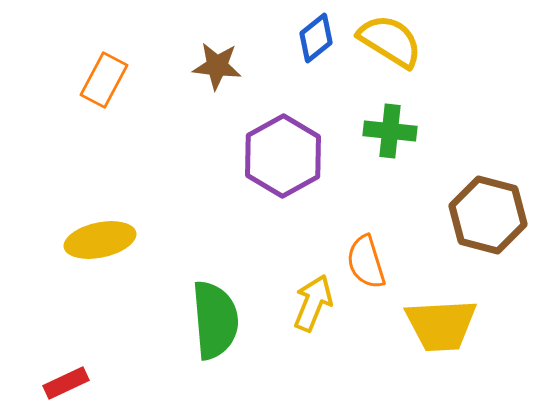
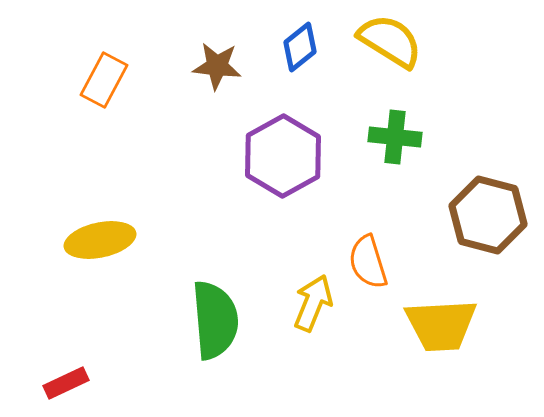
blue diamond: moved 16 px left, 9 px down
green cross: moved 5 px right, 6 px down
orange semicircle: moved 2 px right
